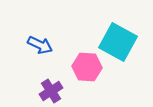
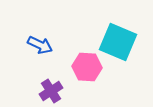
cyan square: rotated 6 degrees counterclockwise
